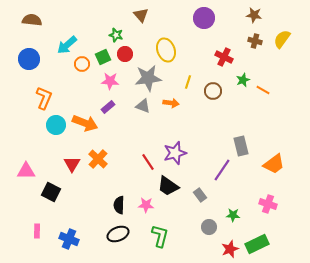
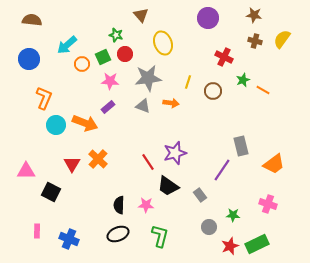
purple circle at (204, 18): moved 4 px right
yellow ellipse at (166, 50): moved 3 px left, 7 px up
red star at (230, 249): moved 3 px up
